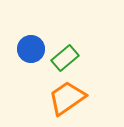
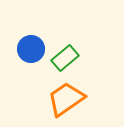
orange trapezoid: moved 1 px left, 1 px down
